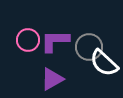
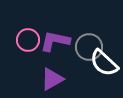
purple L-shape: rotated 12 degrees clockwise
